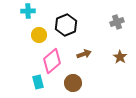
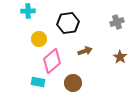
black hexagon: moved 2 px right, 2 px up; rotated 15 degrees clockwise
yellow circle: moved 4 px down
brown arrow: moved 1 px right, 3 px up
cyan rectangle: rotated 64 degrees counterclockwise
